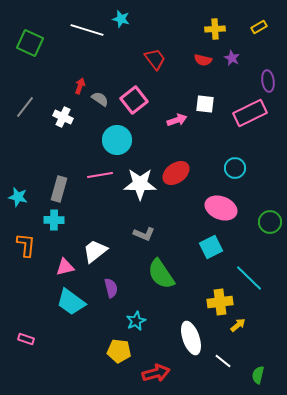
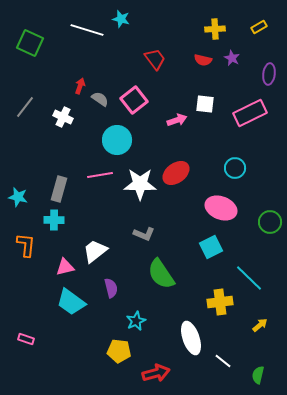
purple ellipse at (268, 81): moved 1 px right, 7 px up; rotated 15 degrees clockwise
yellow arrow at (238, 325): moved 22 px right
